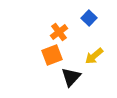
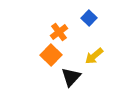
orange square: moved 1 px left; rotated 25 degrees counterclockwise
